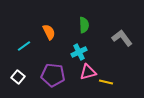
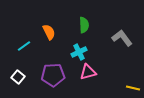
purple pentagon: rotated 10 degrees counterclockwise
yellow line: moved 27 px right, 6 px down
